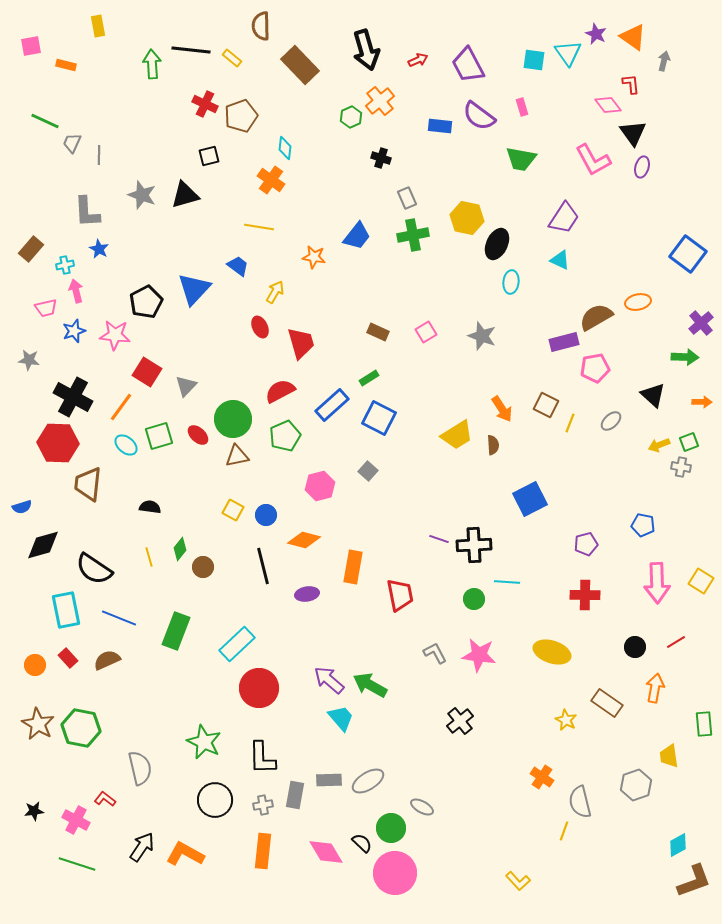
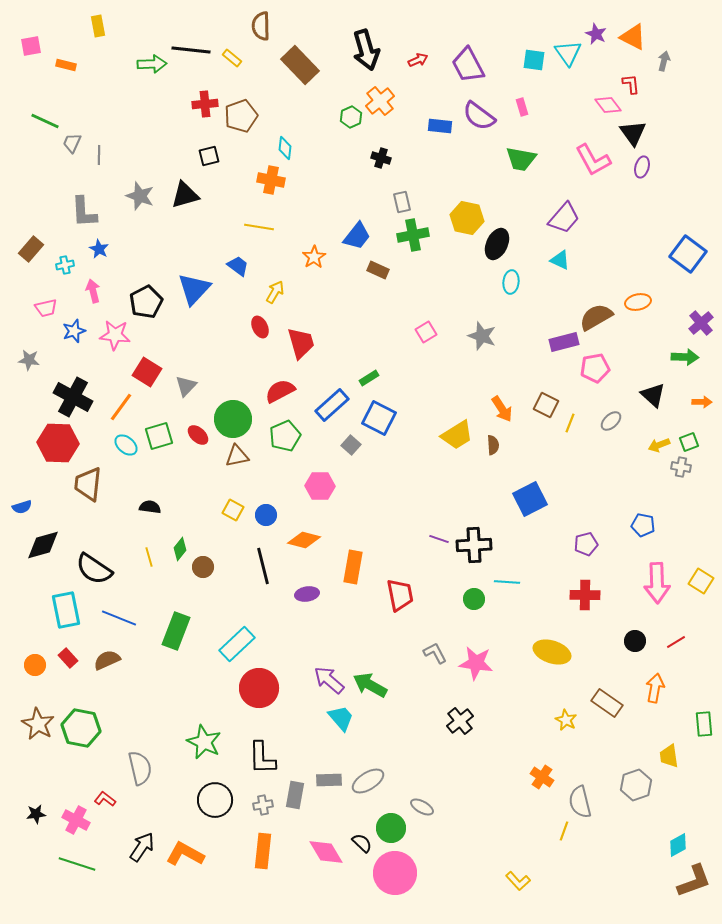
orange triangle at (633, 37): rotated 8 degrees counterclockwise
green arrow at (152, 64): rotated 92 degrees clockwise
red cross at (205, 104): rotated 30 degrees counterclockwise
orange cross at (271, 180): rotated 24 degrees counterclockwise
gray star at (142, 195): moved 2 px left, 1 px down
gray rectangle at (407, 198): moved 5 px left, 4 px down; rotated 10 degrees clockwise
gray L-shape at (87, 212): moved 3 px left
purple trapezoid at (564, 218): rotated 8 degrees clockwise
orange star at (314, 257): rotated 30 degrees clockwise
pink arrow at (76, 291): moved 17 px right
brown rectangle at (378, 332): moved 62 px up
gray square at (368, 471): moved 17 px left, 26 px up
pink hexagon at (320, 486): rotated 16 degrees clockwise
black circle at (635, 647): moved 6 px up
pink star at (479, 655): moved 3 px left, 8 px down
black star at (34, 811): moved 2 px right, 3 px down
